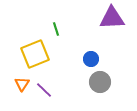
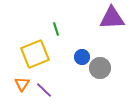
blue circle: moved 9 px left, 2 px up
gray circle: moved 14 px up
